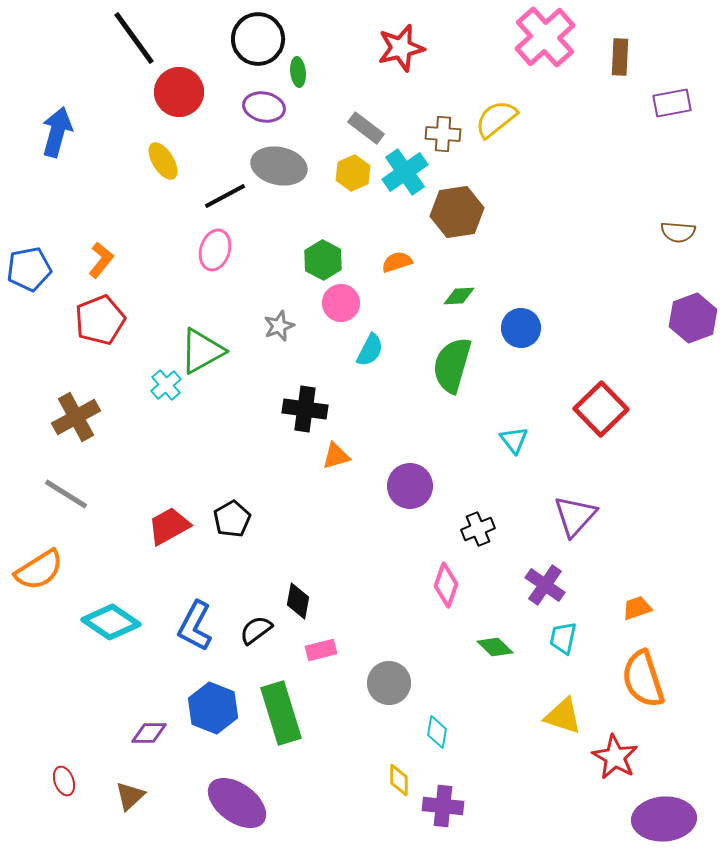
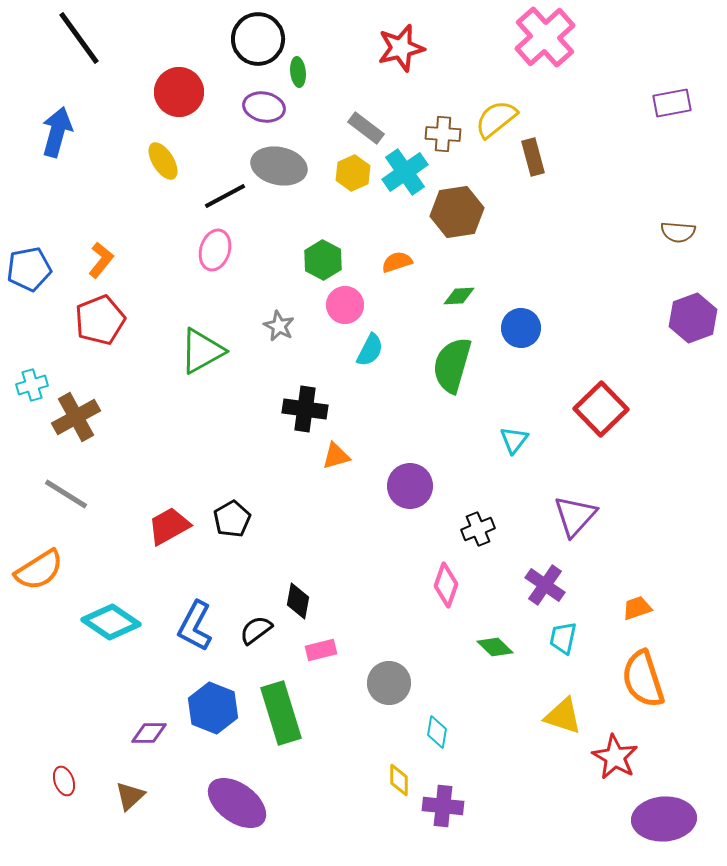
black line at (134, 38): moved 55 px left
brown rectangle at (620, 57): moved 87 px left, 100 px down; rotated 18 degrees counterclockwise
pink circle at (341, 303): moved 4 px right, 2 px down
gray star at (279, 326): rotated 24 degrees counterclockwise
cyan cross at (166, 385): moved 134 px left; rotated 24 degrees clockwise
cyan triangle at (514, 440): rotated 16 degrees clockwise
